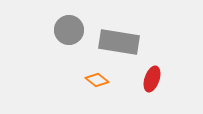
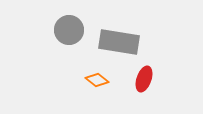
red ellipse: moved 8 px left
